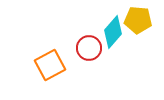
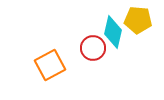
cyan diamond: rotated 28 degrees counterclockwise
red circle: moved 4 px right
